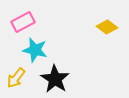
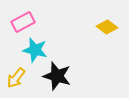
black star: moved 2 px right, 3 px up; rotated 16 degrees counterclockwise
